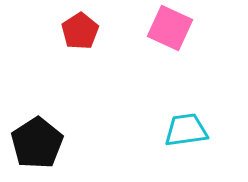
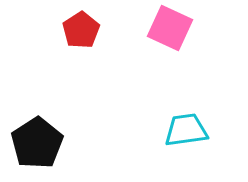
red pentagon: moved 1 px right, 1 px up
